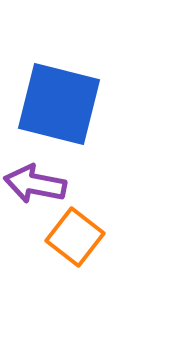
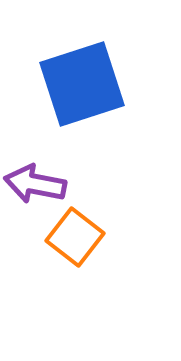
blue square: moved 23 px right, 20 px up; rotated 32 degrees counterclockwise
